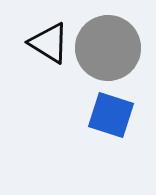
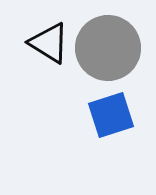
blue square: rotated 36 degrees counterclockwise
